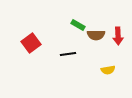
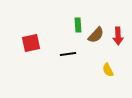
green rectangle: rotated 56 degrees clockwise
brown semicircle: rotated 48 degrees counterclockwise
red square: rotated 24 degrees clockwise
yellow semicircle: rotated 72 degrees clockwise
